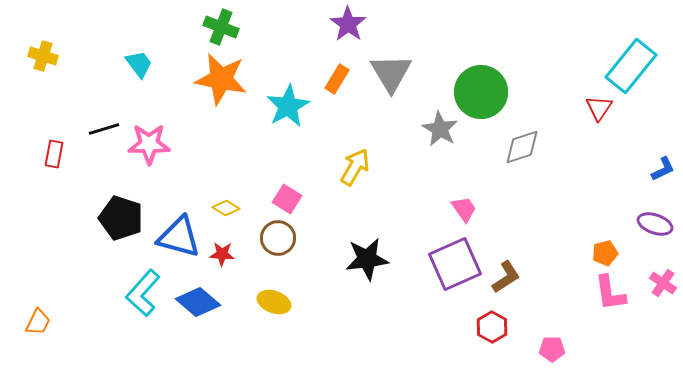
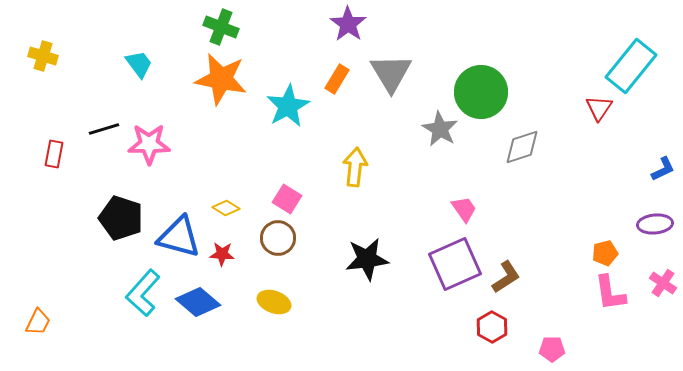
yellow arrow: rotated 24 degrees counterclockwise
purple ellipse: rotated 24 degrees counterclockwise
